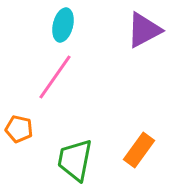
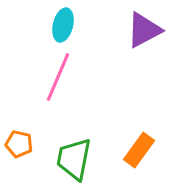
pink line: moved 3 px right; rotated 12 degrees counterclockwise
orange pentagon: moved 15 px down
green trapezoid: moved 1 px left, 1 px up
